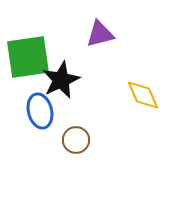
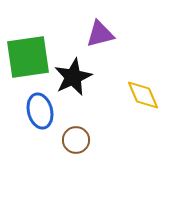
black star: moved 12 px right, 3 px up
